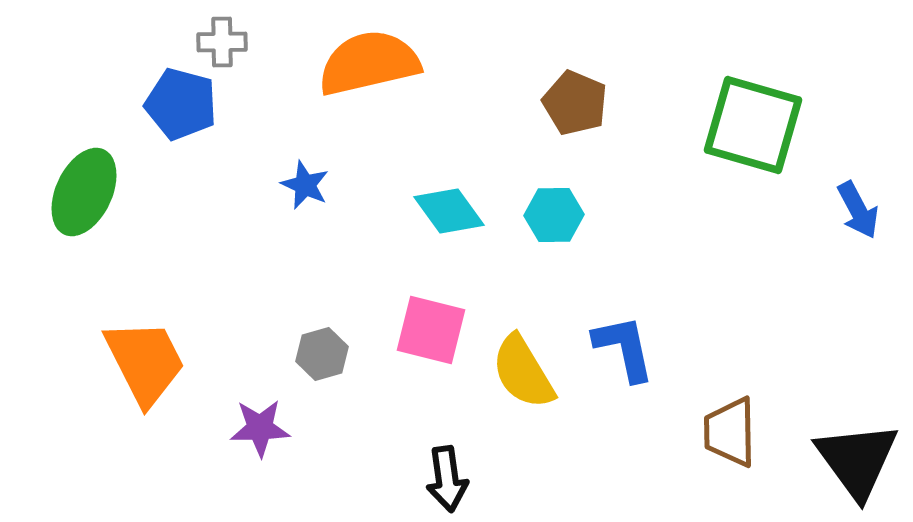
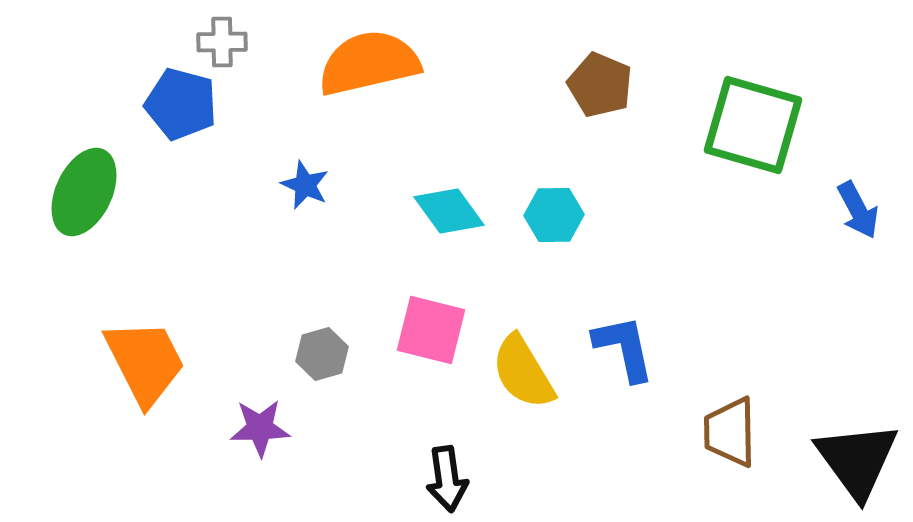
brown pentagon: moved 25 px right, 18 px up
